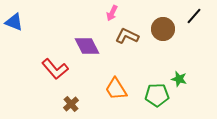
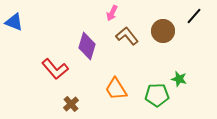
brown circle: moved 2 px down
brown L-shape: rotated 25 degrees clockwise
purple diamond: rotated 44 degrees clockwise
